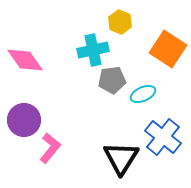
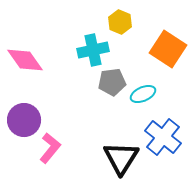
gray pentagon: moved 2 px down
